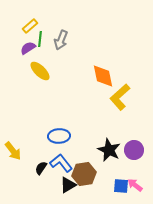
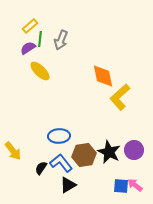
black star: moved 2 px down
brown hexagon: moved 19 px up
